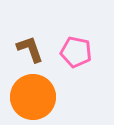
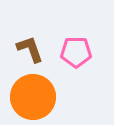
pink pentagon: rotated 12 degrees counterclockwise
